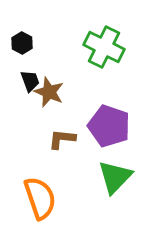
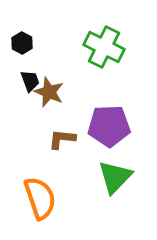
purple pentagon: rotated 21 degrees counterclockwise
